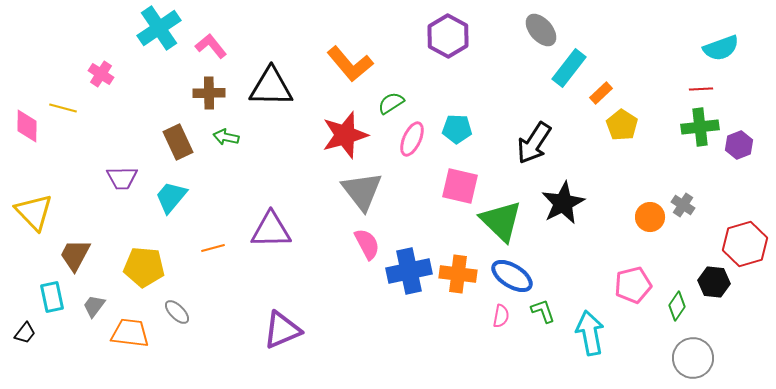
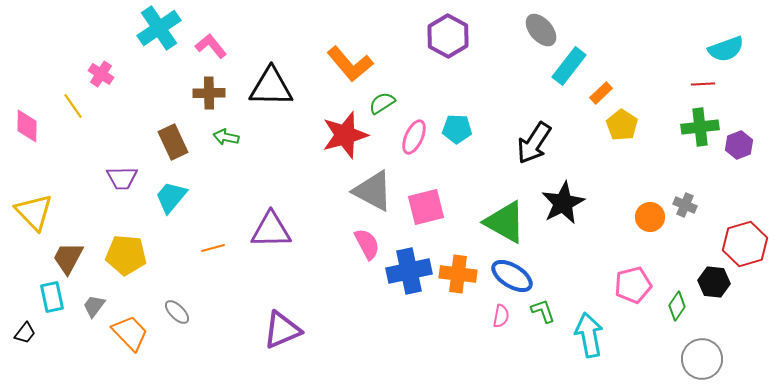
cyan semicircle at (721, 48): moved 5 px right, 1 px down
cyan rectangle at (569, 68): moved 2 px up
red line at (701, 89): moved 2 px right, 5 px up
green semicircle at (391, 103): moved 9 px left
yellow line at (63, 108): moved 10 px right, 2 px up; rotated 40 degrees clockwise
pink ellipse at (412, 139): moved 2 px right, 2 px up
brown rectangle at (178, 142): moved 5 px left
pink square at (460, 186): moved 34 px left, 21 px down; rotated 27 degrees counterclockwise
gray triangle at (362, 191): moved 11 px right; rotated 24 degrees counterclockwise
gray cross at (683, 205): moved 2 px right; rotated 10 degrees counterclockwise
green triangle at (501, 221): moved 4 px right, 1 px down; rotated 15 degrees counterclockwise
brown trapezoid at (75, 255): moved 7 px left, 3 px down
yellow pentagon at (144, 267): moved 18 px left, 12 px up
orange trapezoid at (130, 333): rotated 39 degrees clockwise
cyan arrow at (590, 333): moved 1 px left, 2 px down
gray circle at (693, 358): moved 9 px right, 1 px down
